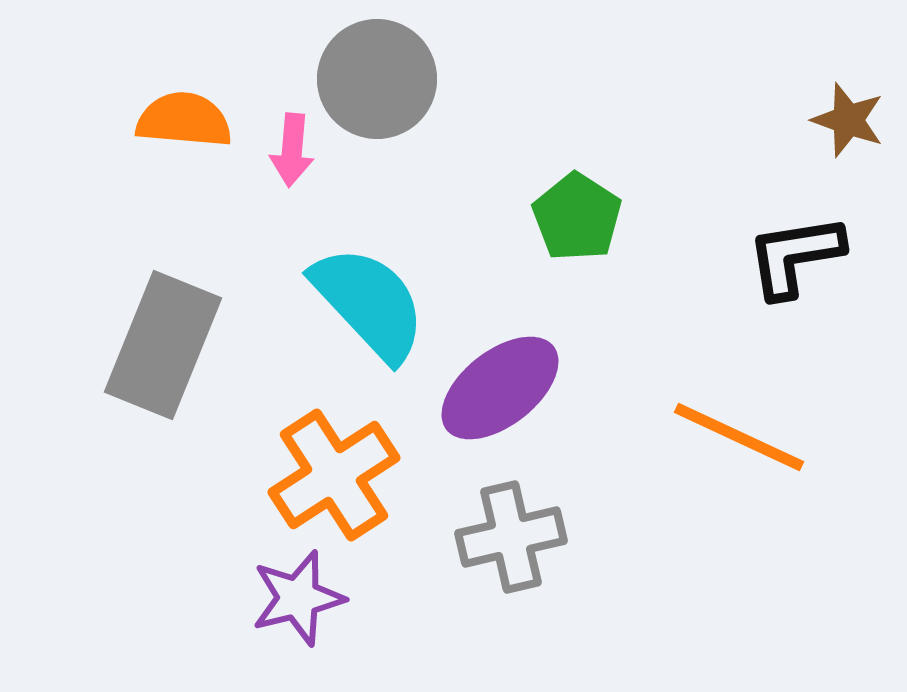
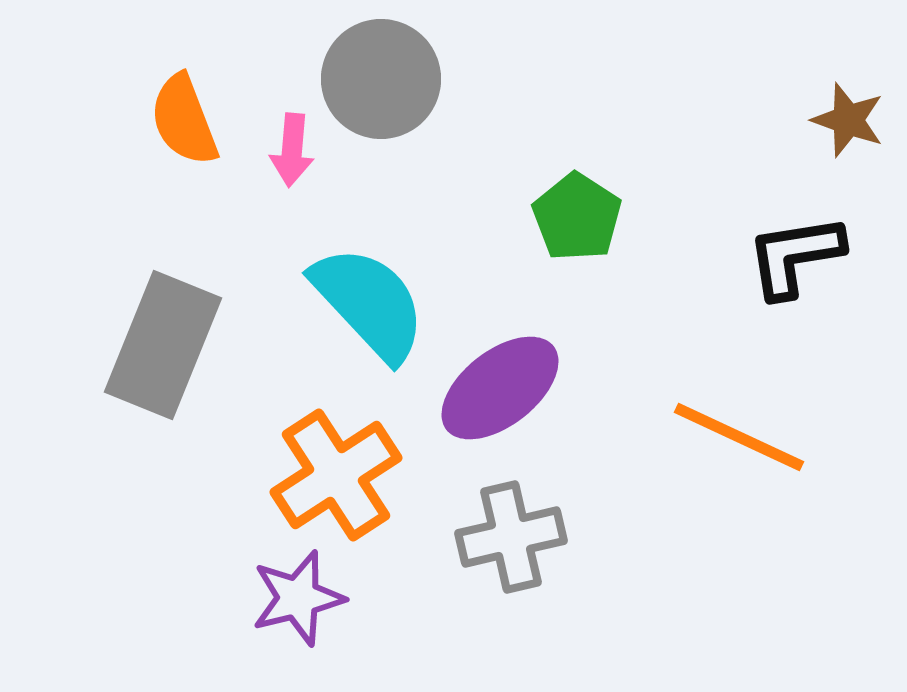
gray circle: moved 4 px right
orange semicircle: rotated 116 degrees counterclockwise
orange cross: moved 2 px right
